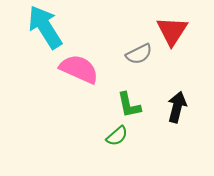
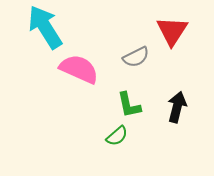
gray semicircle: moved 3 px left, 3 px down
